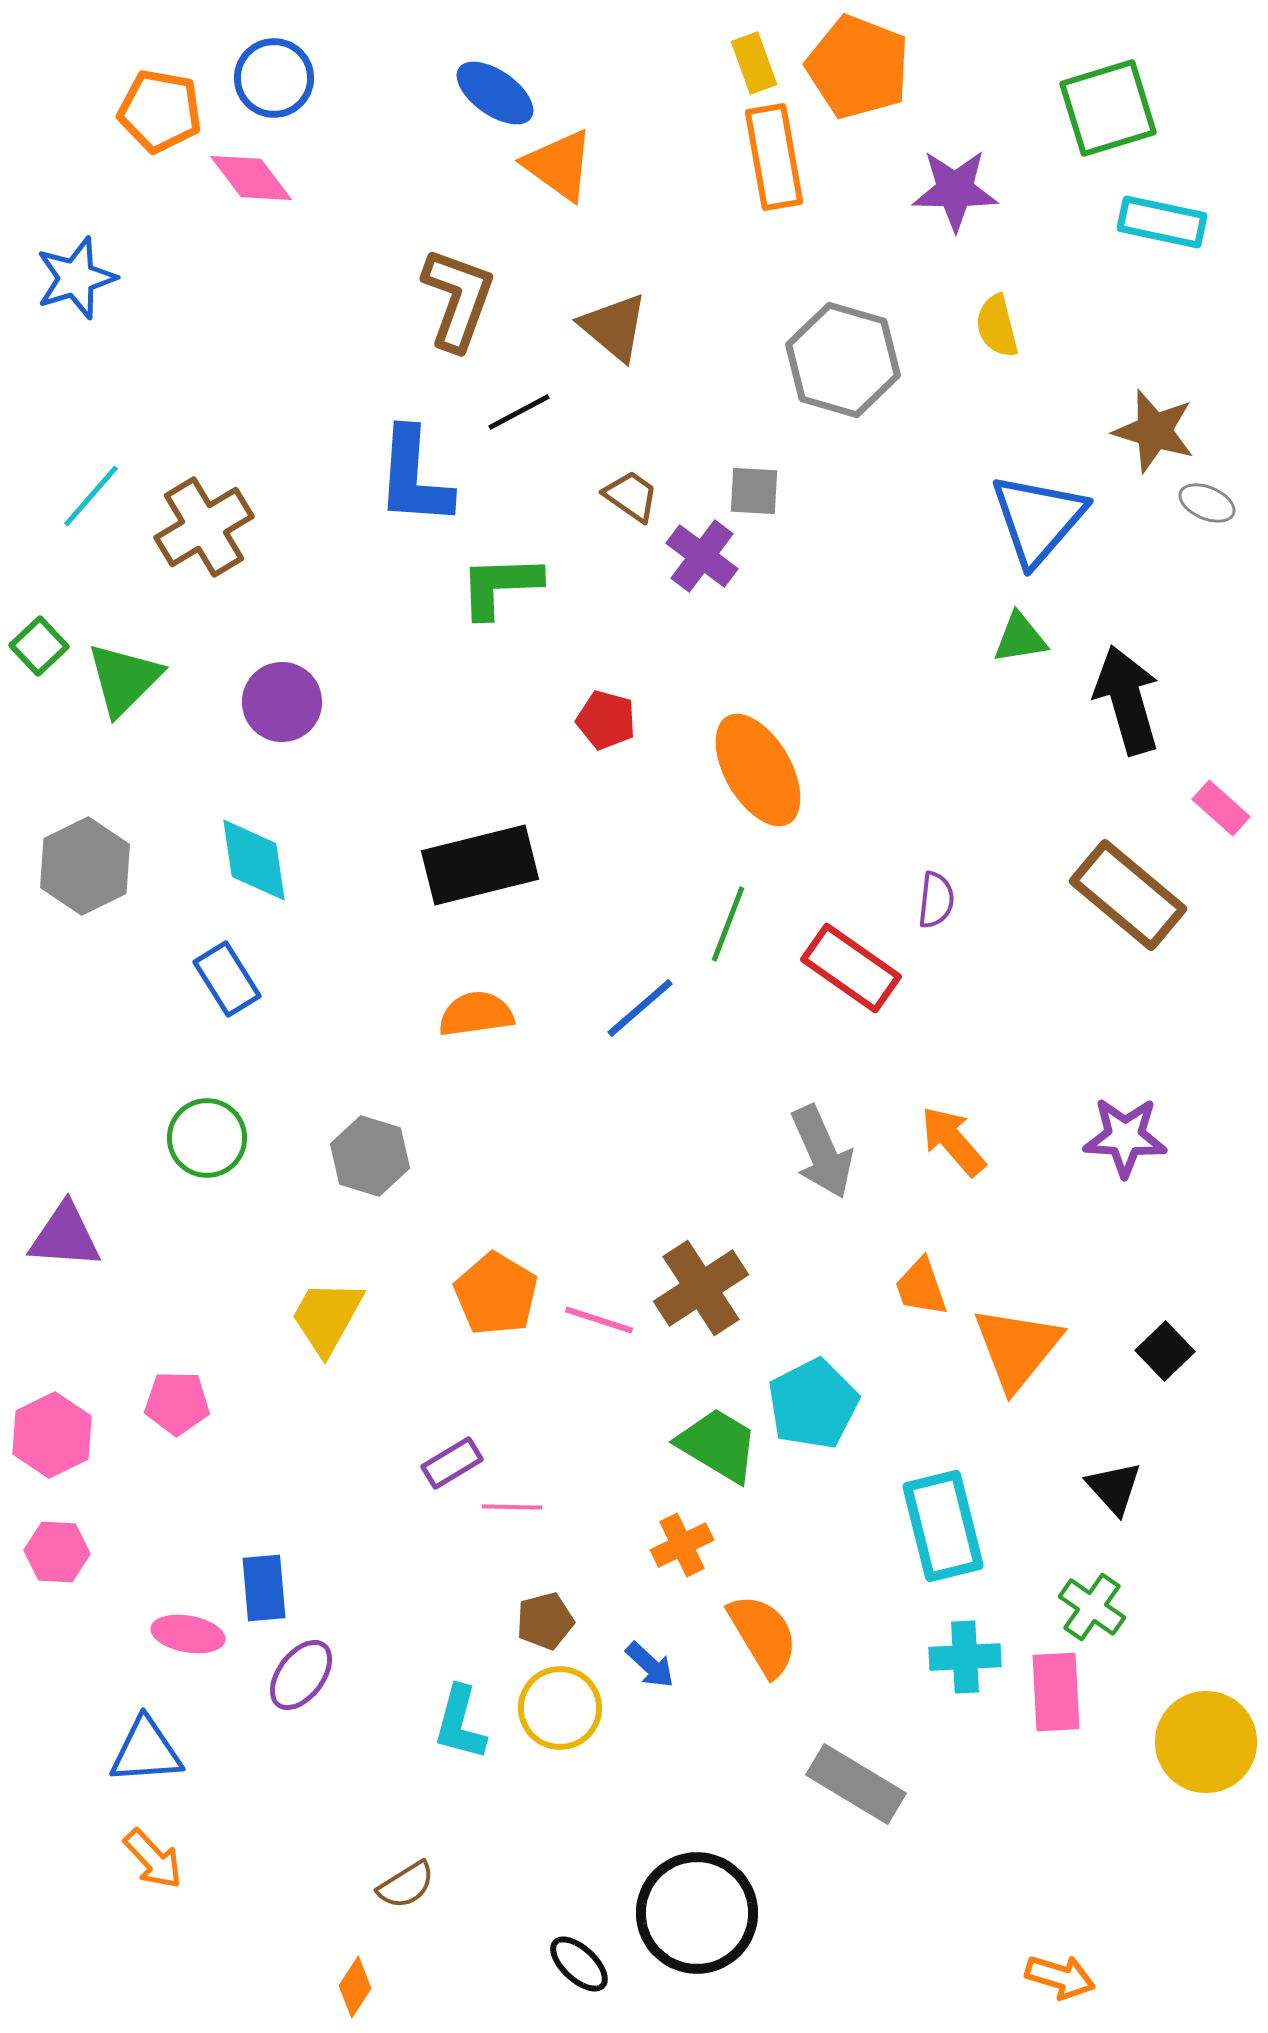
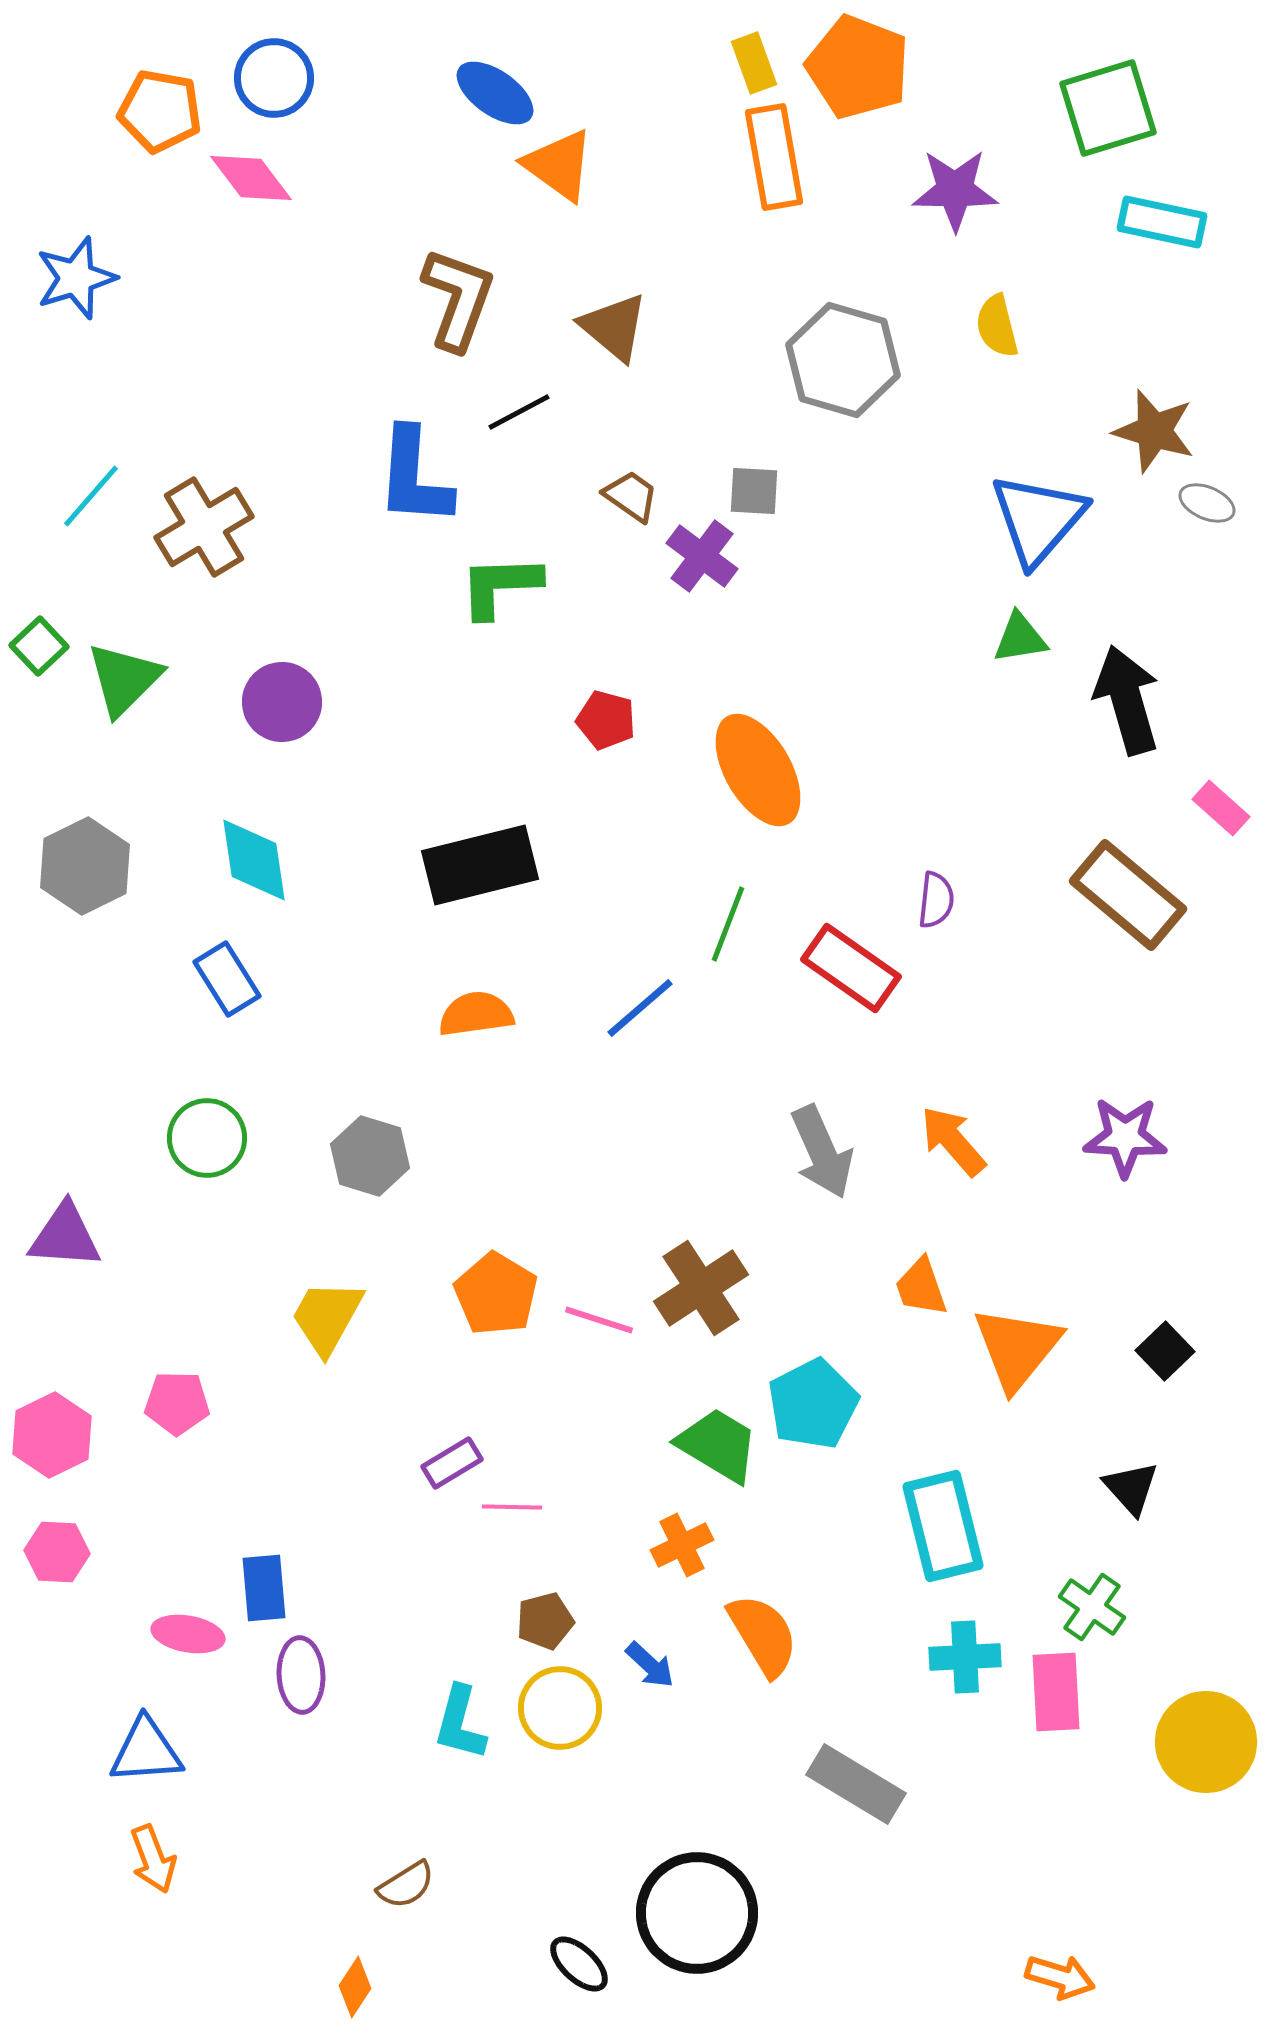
black triangle at (1114, 1488): moved 17 px right
purple ellipse at (301, 1675): rotated 40 degrees counterclockwise
orange arrow at (153, 1859): rotated 22 degrees clockwise
